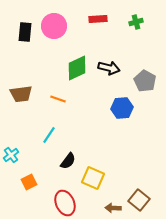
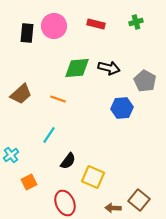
red rectangle: moved 2 px left, 5 px down; rotated 18 degrees clockwise
black rectangle: moved 2 px right, 1 px down
green diamond: rotated 20 degrees clockwise
brown trapezoid: rotated 35 degrees counterclockwise
yellow square: moved 1 px up
